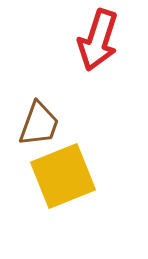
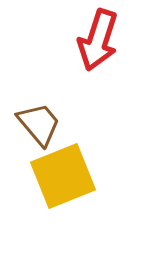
brown trapezoid: rotated 60 degrees counterclockwise
